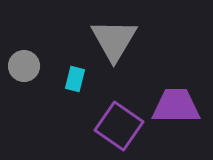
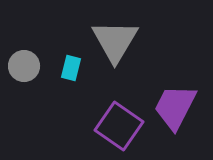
gray triangle: moved 1 px right, 1 px down
cyan rectangle: moved 4 px left, 11 px up
purple trapezoid: moved 1 px left, 1 px down; rotated 63 degrees counterclockwise
